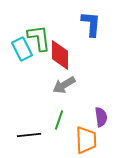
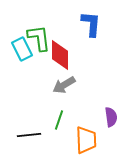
purple semicircle: moved 10 px right
